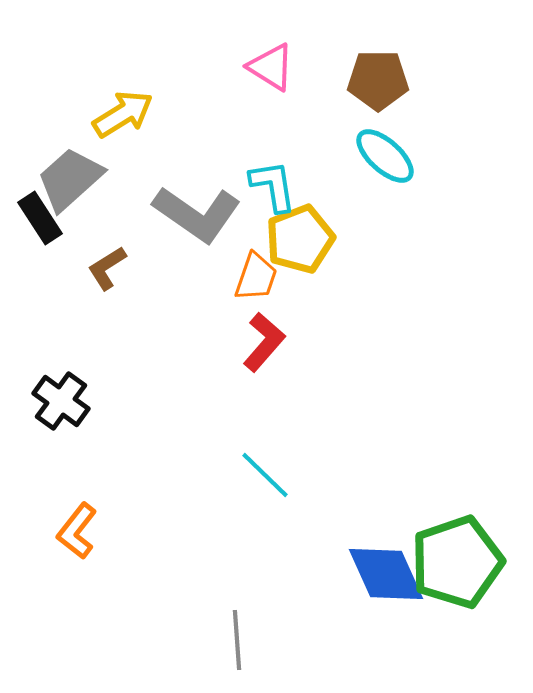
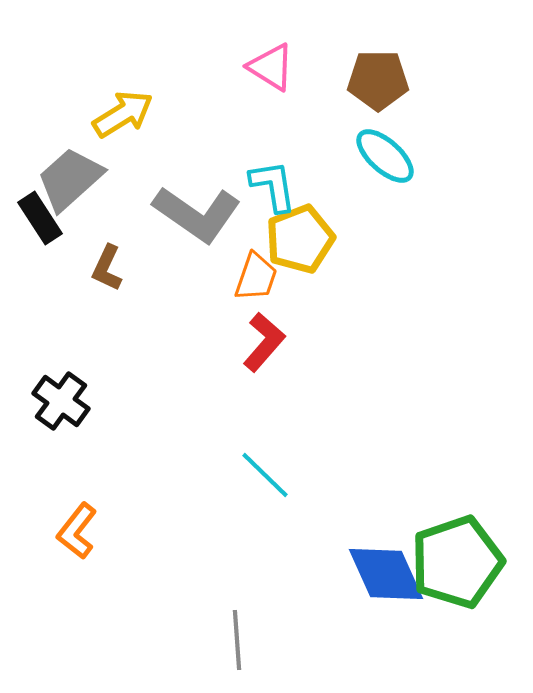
brown L-shape: rotated 33 degrees counterclockwise
